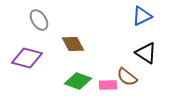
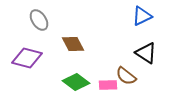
brown semicircle: moved 1 px left, 1 px up
green diamond: moved 2 px left, 1 px down; rotated 16 degrees clockwise
